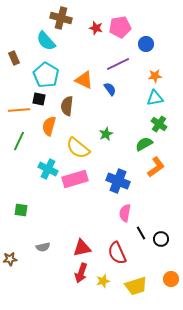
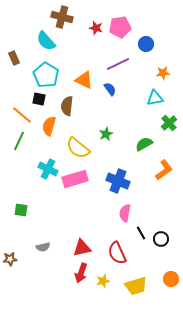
brown cross: moved 1 px right, 1 px up
orange star: moved 8 px right, 3 px up
orange line: moved 3 px right, 5 px down; rotated 45 degrees clockwise
green cross: moved 10 px right, 1 px up; rotated 14 degrees clockwise
orange L-shape: moved 8 px right, 3 px down
